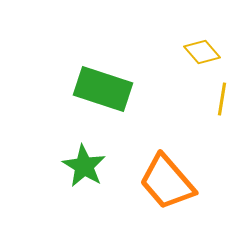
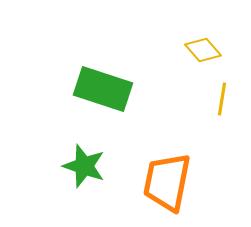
yellow diamond: moved 1 px right, 2 px up
green star: rotated 12 degrees counterclockwise
orange trapezoid: rotated 52 degrees clockwise
